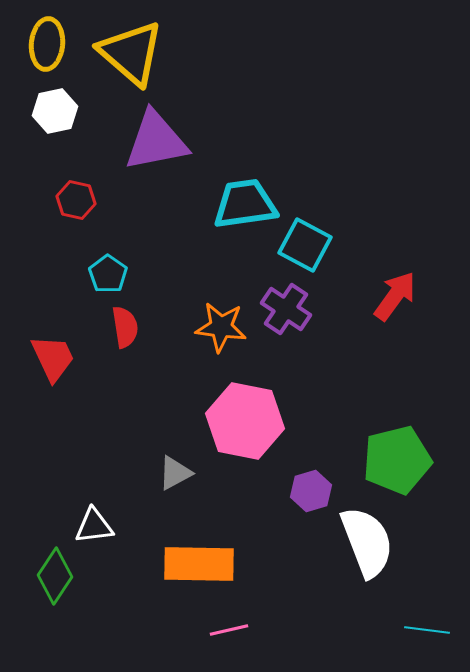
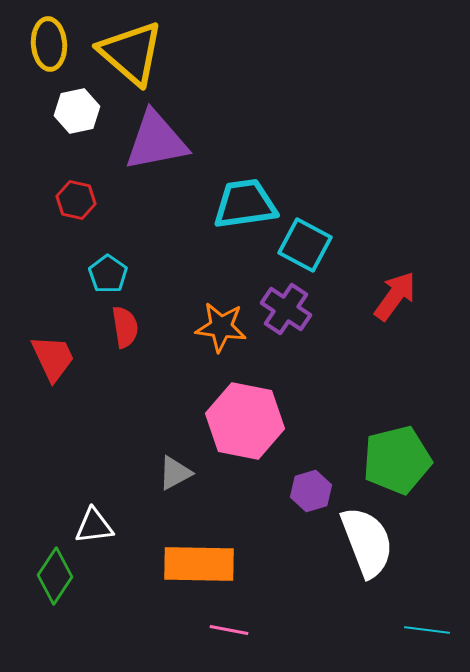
yellow ellipse: moved 2 px right; rotated 9 degrees counterclockwise
white hexagon: moved 22 px right
pink line: rotated 24 degrees clockwise
